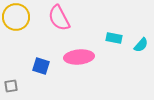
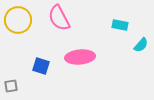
yellow circle: moved 2 px right, 3 px down
cyan rectangle: moved 6 px right, 13 px up
pink ellipse: moved 1 px right
